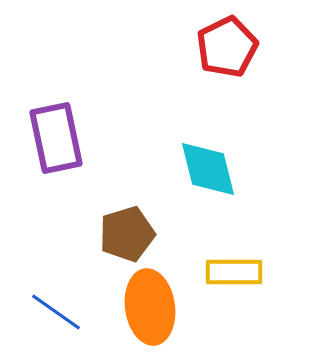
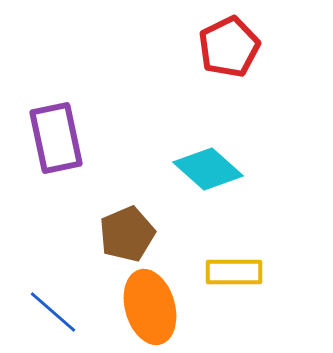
red pentagon: moved 2 px right
cyan diamond: rotated 34 degrees counterclockwise
brown pentagon: rotated 6 degrees counterclockwise
orange ellipse: rotated 8 degrees counterclockwise
blue line: moved 3 px left; rotated 6 degrees clockwise
